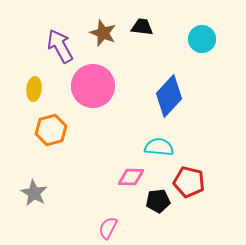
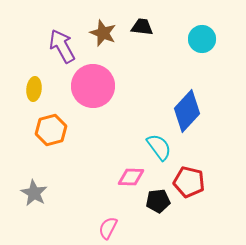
purple arrow: moved 2 px right
blue diamond: moved 18 px right, 15 px down
cyan semicircle: rotated 48 degrees clockwise
